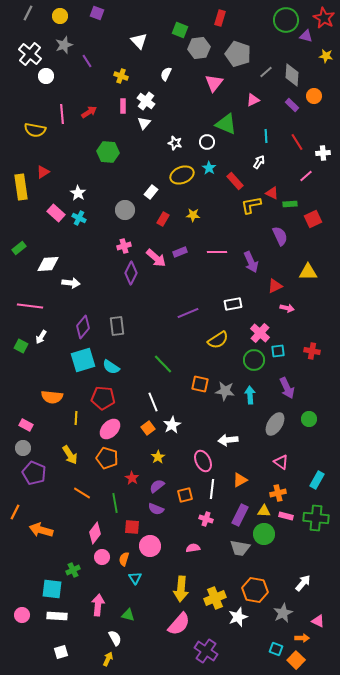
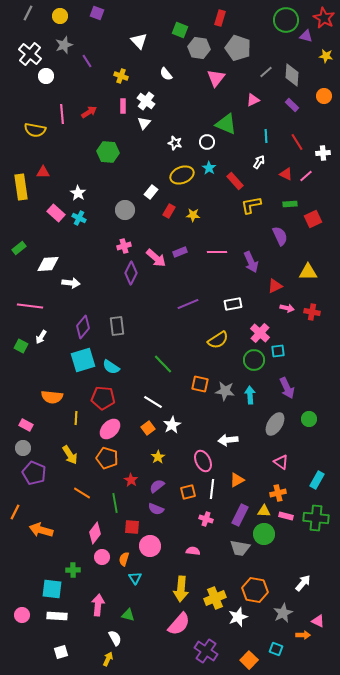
gray hexagon at (199, 48): rotated 15 degrees clockwise
gray pentagon at (238, 54): moved 6 px up
white semicircle at (166, 74): rotated 64 degrees counterclockwise
pink triangle at (214, 83): moved 2 px right, 5 px up
orange circle at (314, 96): moved 10 px right
red triangle at (43, 172): rotated 32 degrees clockwise
red triangle at (272, 193): moved 14 px right, 19 px up
red rectangle at (163, 219): moved 6 px right, 8 px up
purple line at (188, 313): moved 9 px up
red cross at (312, 351): moved 39 px up
white line at (153, 402): rotated 36 degrees counterclockwise
red star at (132, 478): moved 1 px left, 2 px down
orange triangle at (240, 480): moved 3 px left
orange square at (185, 495): moved 3 px right, 3 px up
pink semicircle at (193, 548): moved 3 px down; rotated 16 degrees clockwise
green cross at (73, 570): rotated 24 degrees clockwise
orange arrow at (302, 638): moved 1 px right, 3 px up
orange square at (296, 660): moved 47 px left
